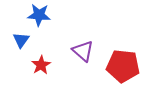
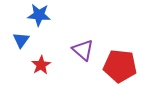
purple triangle: moved 1 px up
red pentagon: moved 3 px left
